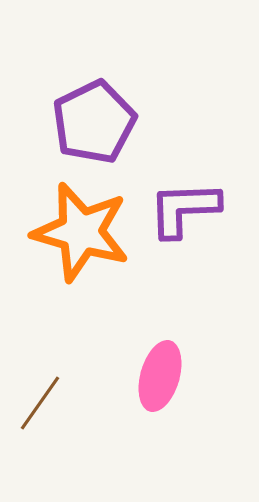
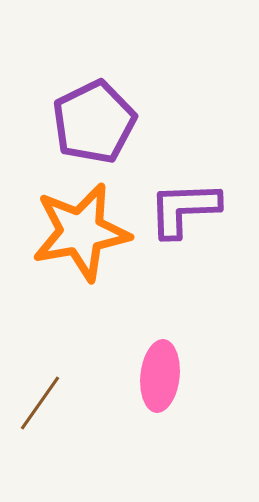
orange star: rotated 26 degrees counterclockwise
pink ellipse: rotated 10 degrees counterclockwise
